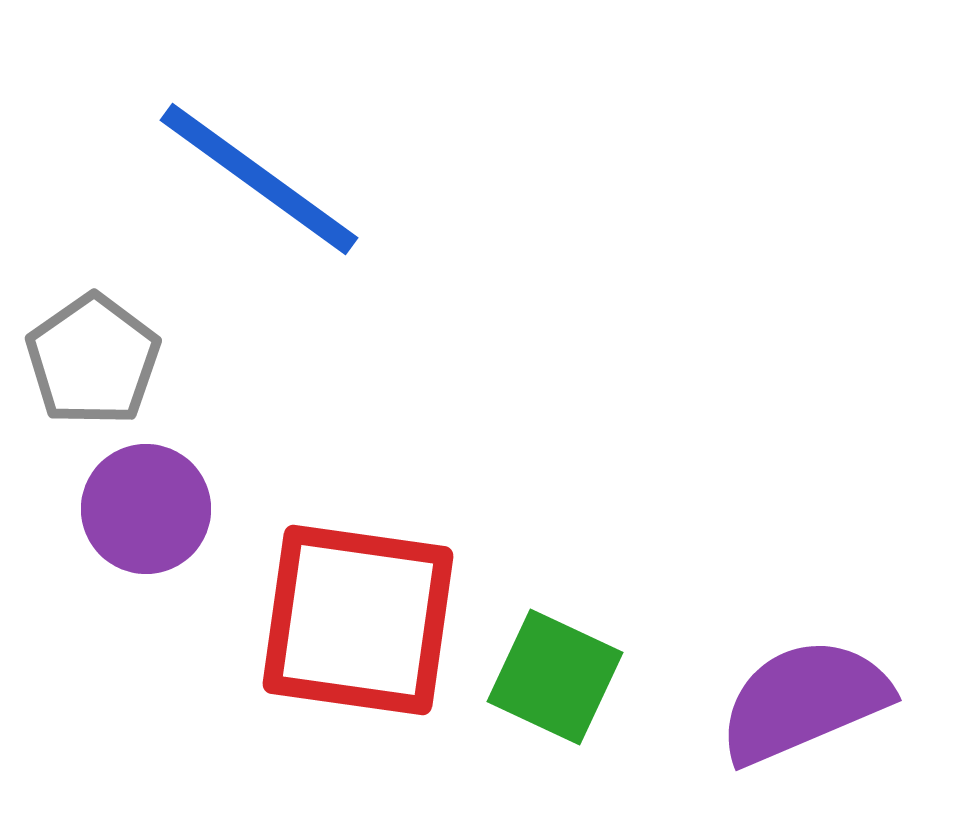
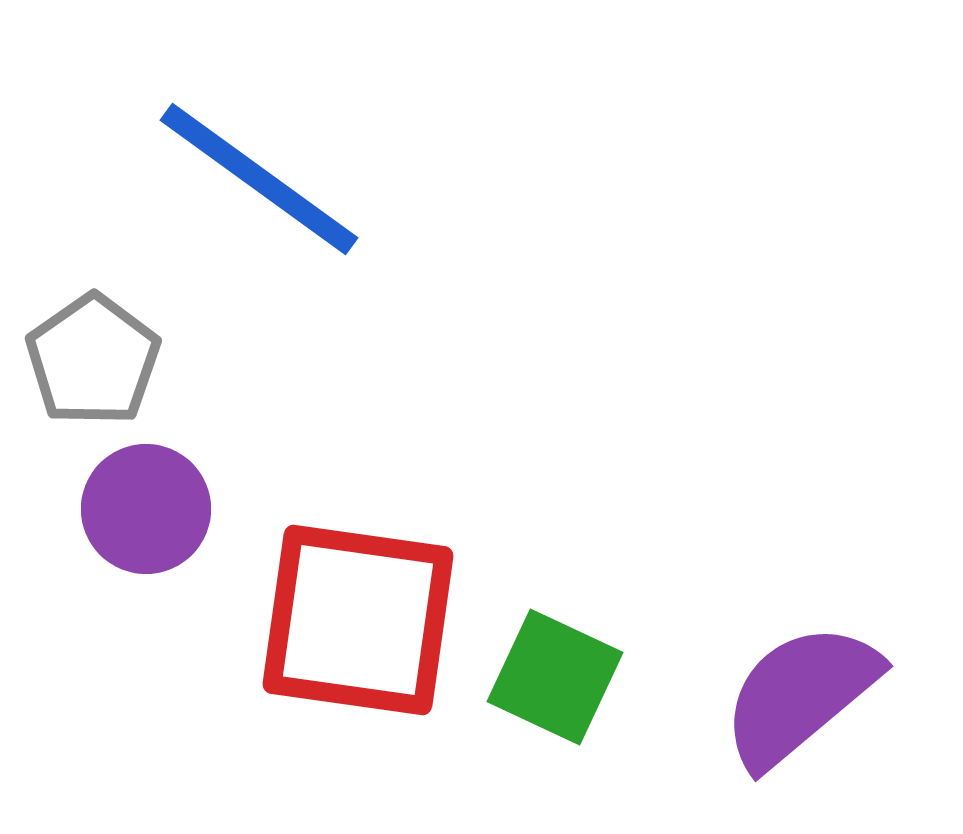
purple semicircle: moved 4 px left, 6 px up; rotated 17 degrees counterclockwise
